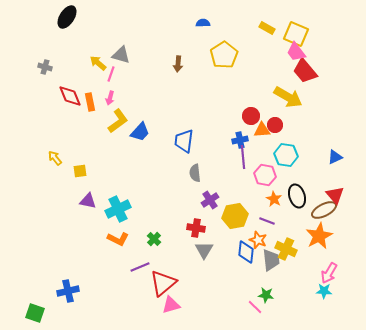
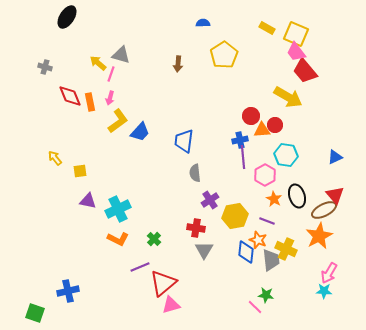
pink hexagon at (265, 175): rotated 20 degrees clockwise
